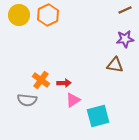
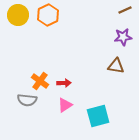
yellow circle: moved 1 px left
purple star: moved 2 px left, 2 px up
brown triangle: moved 1 px right, 1 px down
orange cross: moved 1 px left, 1 px down
pink triangle: moved 8 px left, 5 px down
